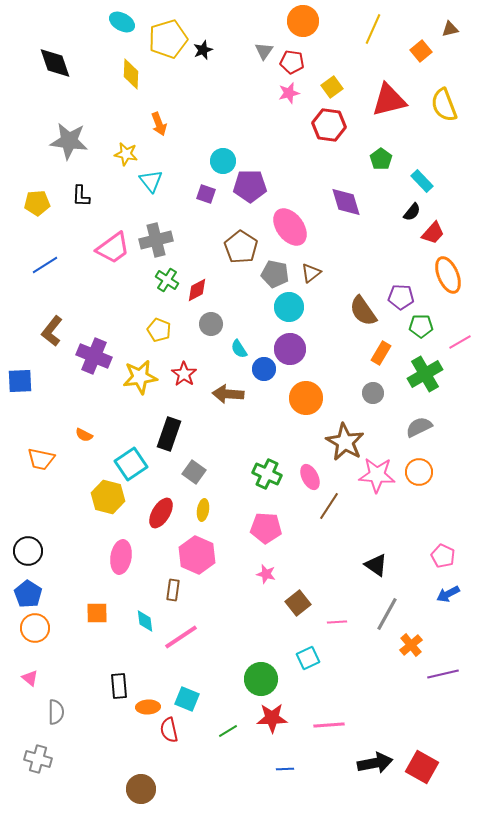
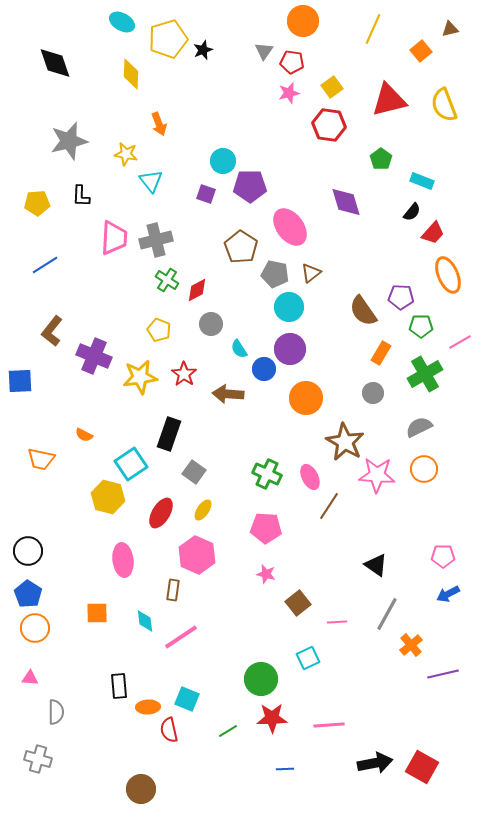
gray star at (69, 141): rotated 21 degrees counterclockwise
cyan rectangle at (422, 181): rotated 25 degrees counterclockwise
pink trapezoid at (113, 248): moved 1 px right, 10 px up; rotated 51 degrees counterclockwise
orange circle at (419, 472): moved 5 px right, 3 px up
yellow ellipse at (203, 510): rotated 25 degrees clockwise
pink pentagon at (443, 556): rotated 25 degrees counterclockwise
pink ellipse at (121, 557): moved 2 px right, 3 px down; rotated 16 degrees counterclockwise
pink triangle at (30, 678): rotated 36 degrees counterclockwise
